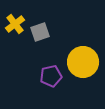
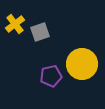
yellow circle: moved 1 px left, 2 px down
